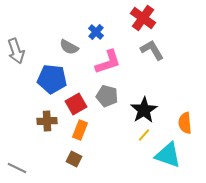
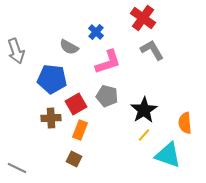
brown cross: moved 4 px right, 3 px up
